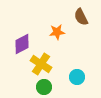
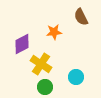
orange star: moved 3 px left
cyan circle: moved 1 px left
green circle: moved 1 px right
